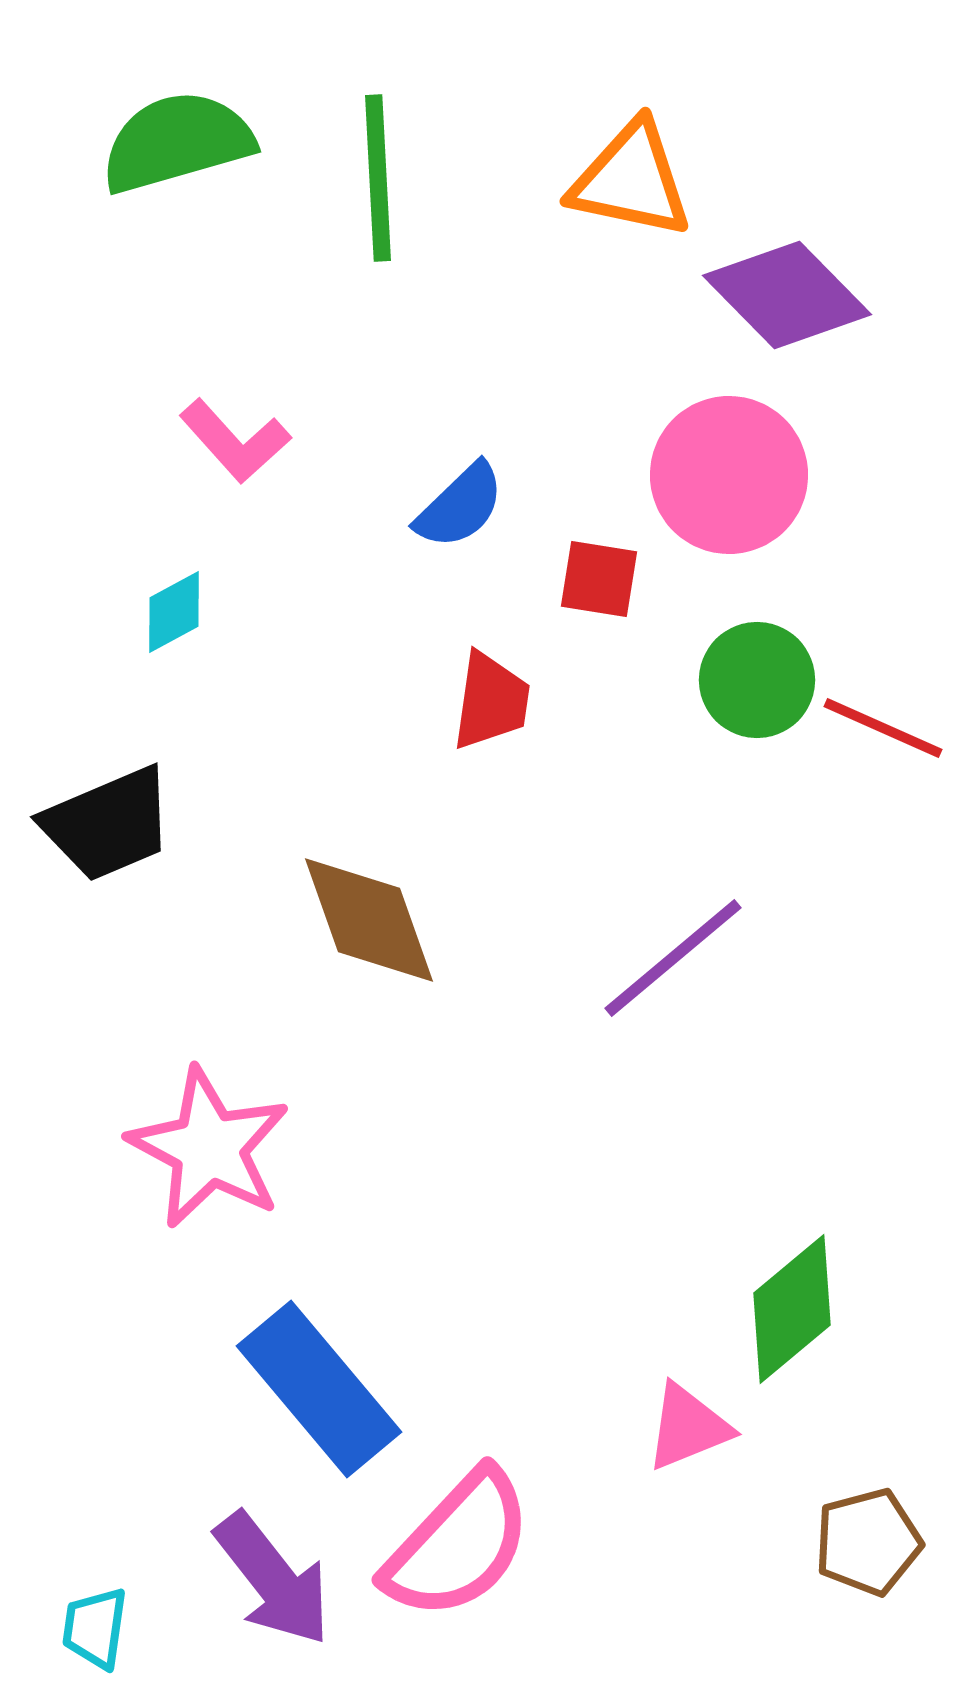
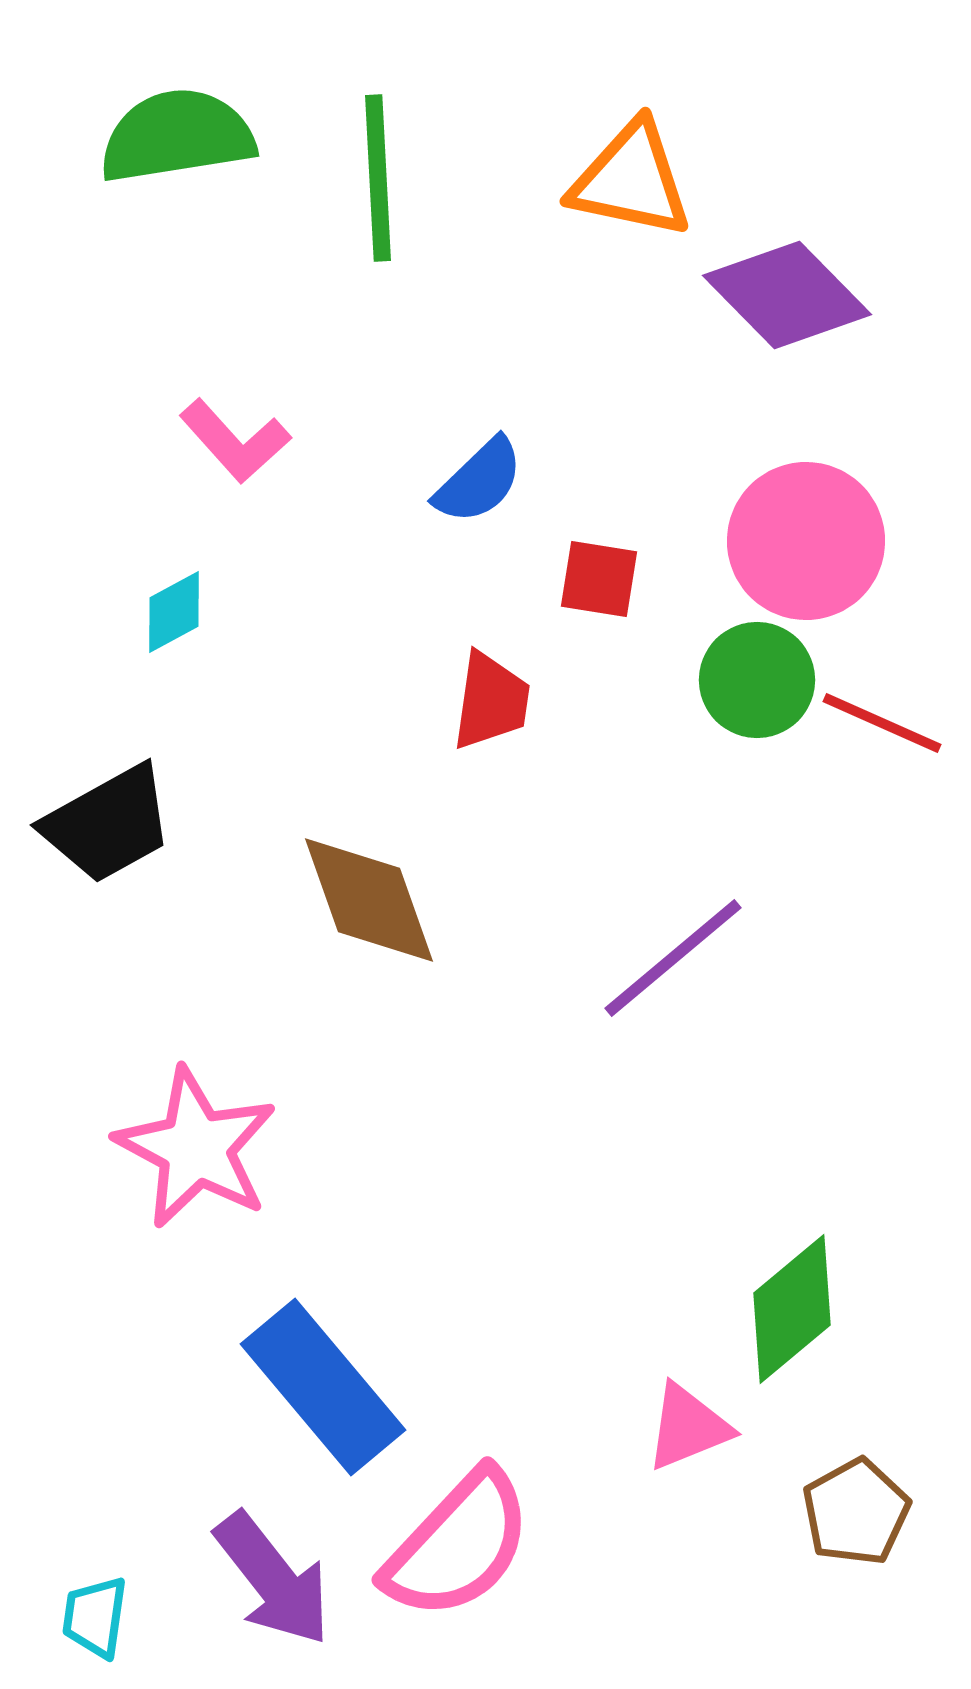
green semicircle: moved 6 px up; rotated 7 degrees clockwise
pink circle: moved 77 px right, 66 px down
blue semicircle: moved 19 px right, 25 px up
red line: moved 1 px left, 5 px up
black trapezoid: rotated 6 degrees counterclockwise
brown diamond: moved 20 px up
pink star: moved 13 px left
blue rectangle: moved 4 px right, 2 px up
brown pentagon: moved 12 px left, 30 px up; rotated 14 degrees counterclockwise
cyan trapezoid: moved 11 px up
